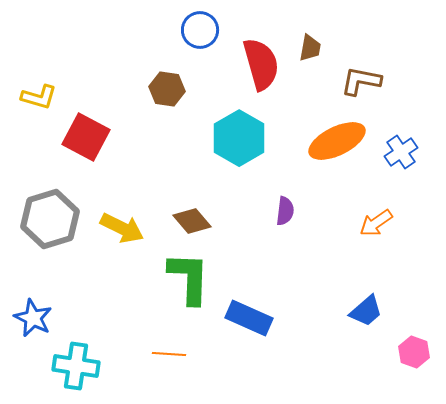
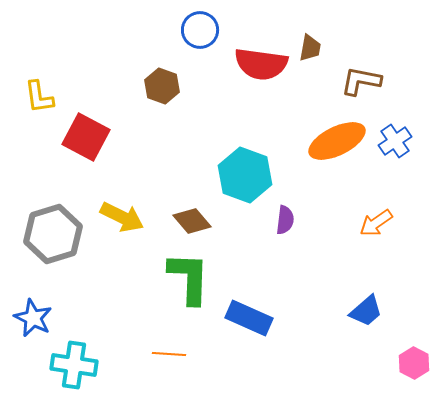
red semicircle: rotated 114 degrees clockwise
brown hexagon: moved 5 px left, 3 px up; rotated 12 degrees clockwise
yellow L-shape: rotated 66 degrees clockwise
cyan hexagon: moved 6 px right, 37 px down; rotated 10 degrees counterclockwise
blue cross: moved 6 px left, 11 px up
purple semicircle: moved 9 px down
gray hexagon: moved 3 px right, 15 px down
yellow arrow: moved 11 px up
pink hexagon: moved 11 px down; rotated 8 degrees clockwise
cyan cross: moved 2 px left, 1 px up
